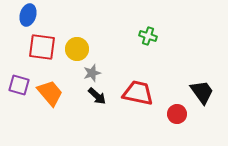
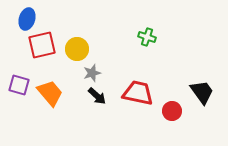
blue ellipse: moved 1 px left, 4 px down
green cross: moved 1 px left, 1 px down
red square: moved 2 px up; rotated 20 degrees counterclockwise
red circle: moved 5 px left, 3 px up
